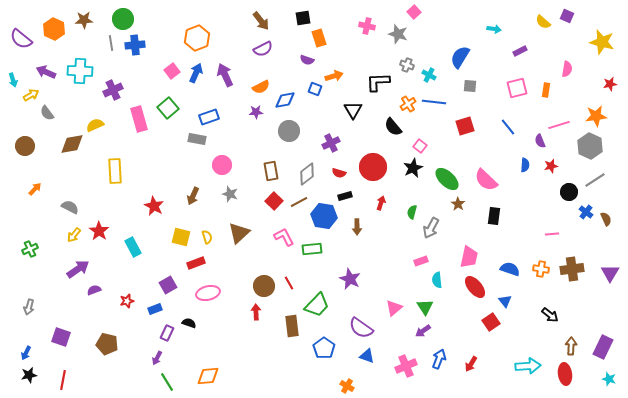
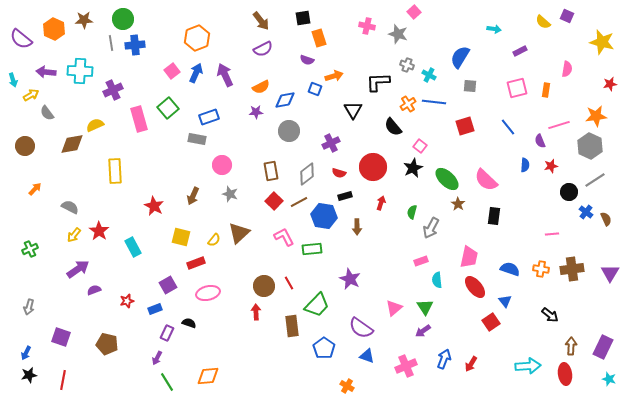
purple arrow at (46, 72): rotated 18 degrees counterclockwise
yellow semicircle at (207, 237): moved 7 px right, 3 px down; rotated 56 degrees clockwise
blue arrow at (439, 359): moved 5 px right
